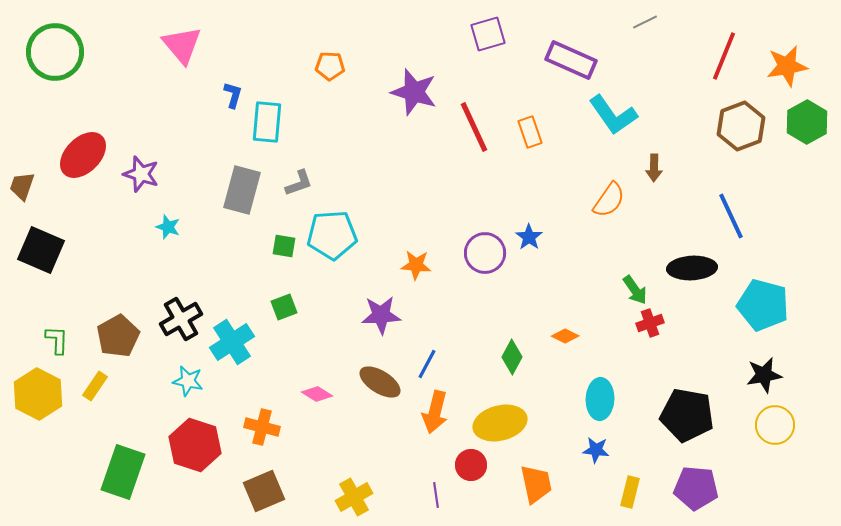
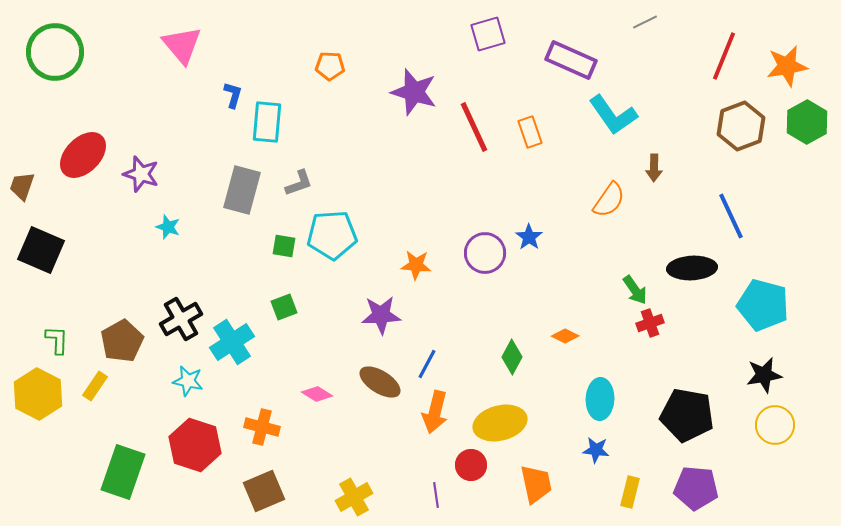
brown pentagon at (118, 336): moved 4 px right, 5 px down
